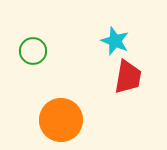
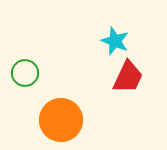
green circle: moved 8 px left, 22 px down
red trapezoid: rotated 15 degrees clockwise
